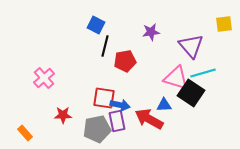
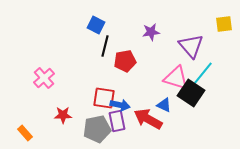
cyan line: rotated 35 degrees counterclockwise
blue triangle: rotated 28 degrees clockwise
red arrow: moved 1 px left
